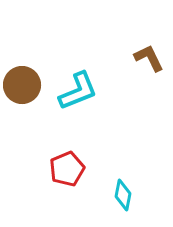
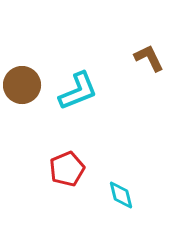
cyan diamond: moved 2 px left; rotated 24 degrees counterclockwise
